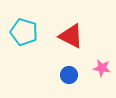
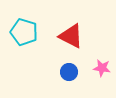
blue circle: moved 3 px up
